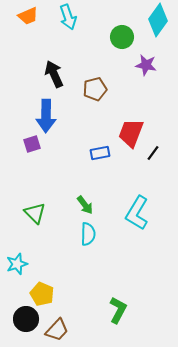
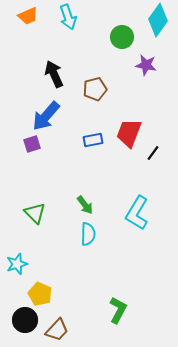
blue arrow: rotated 40 degrees clockwise
red trapezoid: moved 2 px left
blue rectangle: moved 7 px left, 13 px up
yellow pentagon: moved 2 px left
black circle: moved 1 px left, 1 px down
